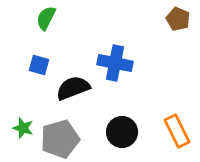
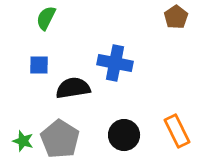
brown pentagon: moved 2 px left, 2 px up; rotated 15 degrees clockwise
blue square: rotated 15 degrees counterclockwise
black semicircle: rotated 12 degrees clockwise
green star: moved 13 px down
black circle: moved 2 px right, 3 px down
gray pentagon: rotated 24 degrees counterclockwise
